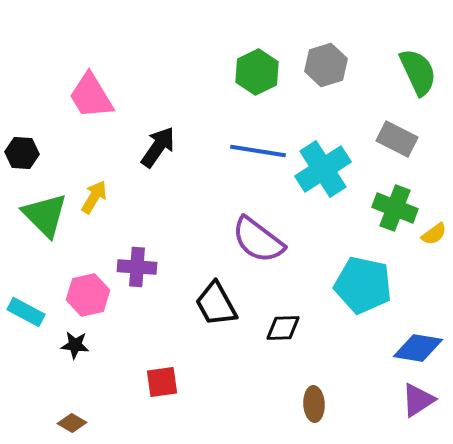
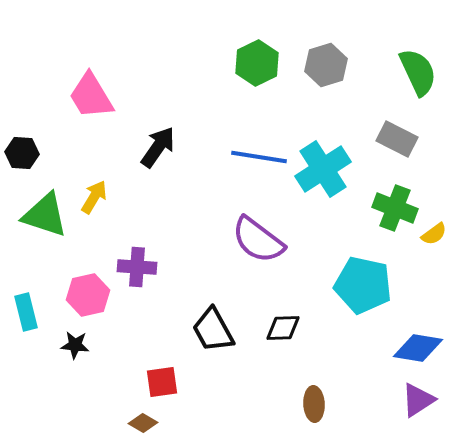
green hexagon: moved 9 px up
blue line: moved 1 px right, 6 px down
green triangle: rotated 27 degrees counterclockwise
black trapezoid: moved 3 px left, 26 px down
cyan rectangle: rotated 48 degrees clockwise
brown diamond: moved 71 px right
